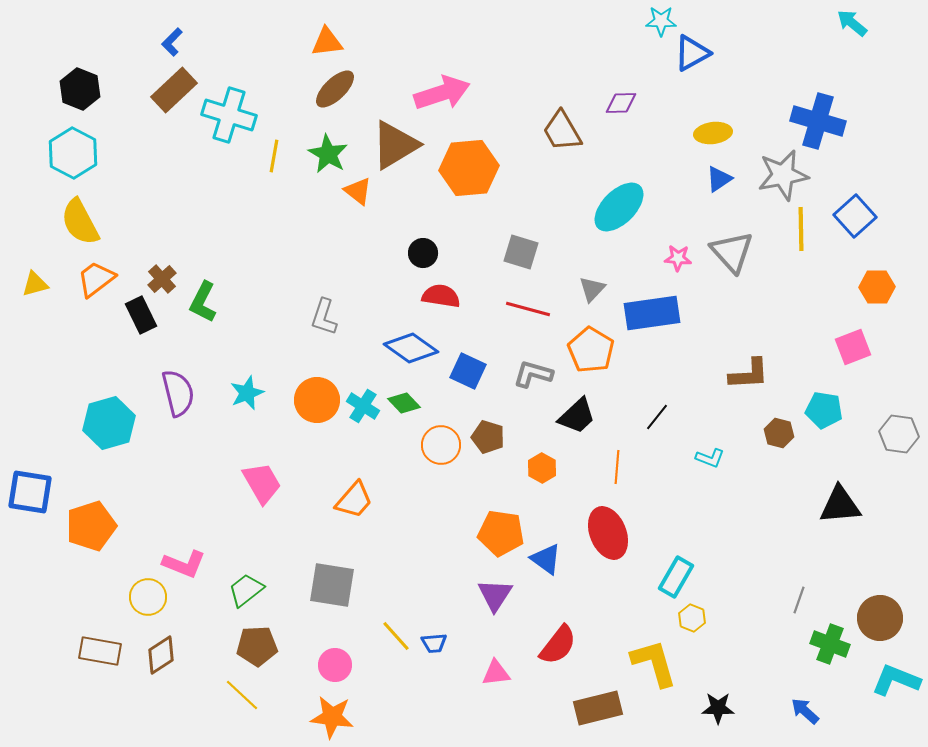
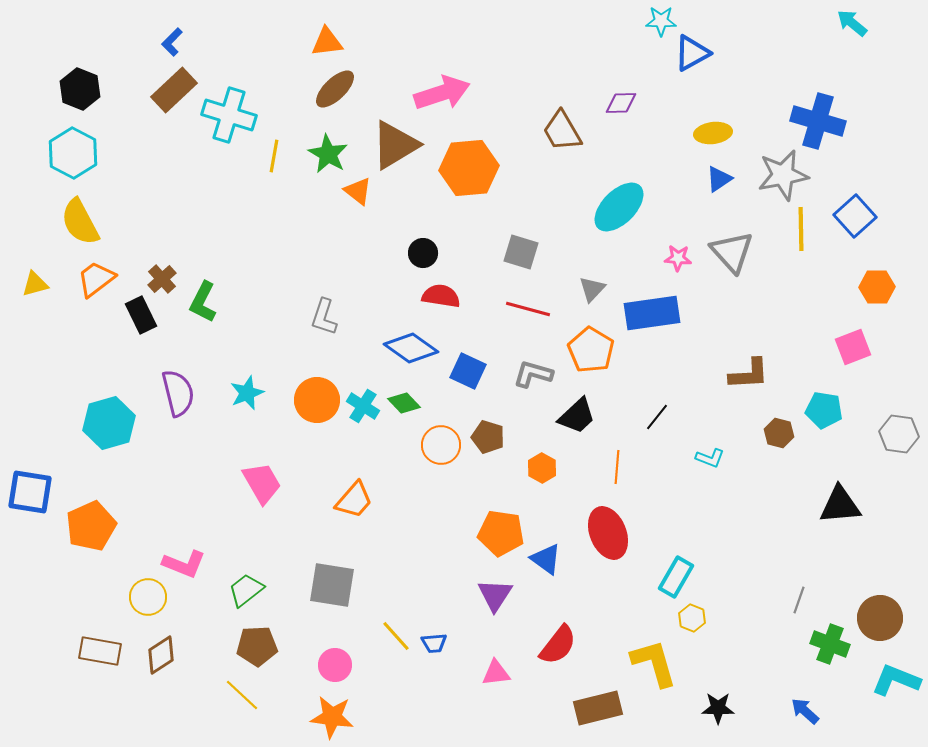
orange pentagon at (91, 526): rotated 6 degrees counterclockwise
